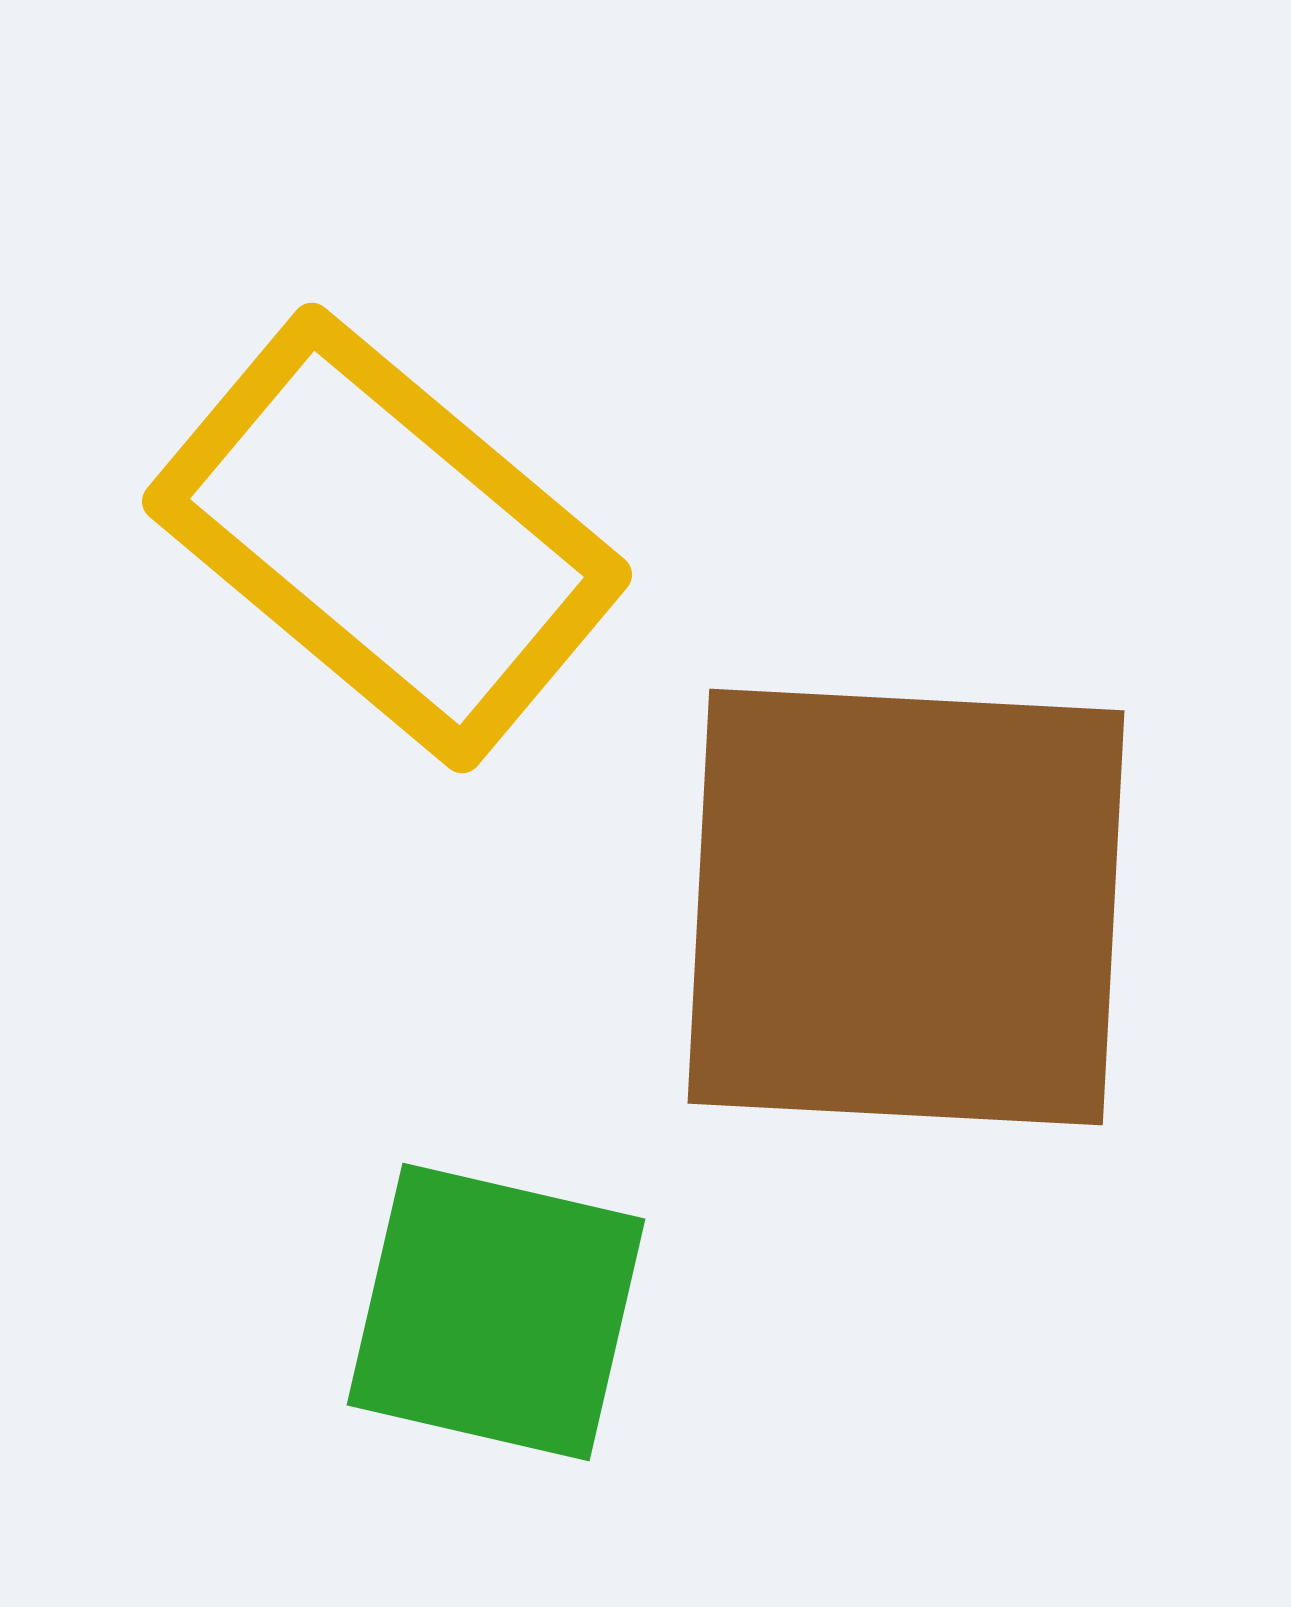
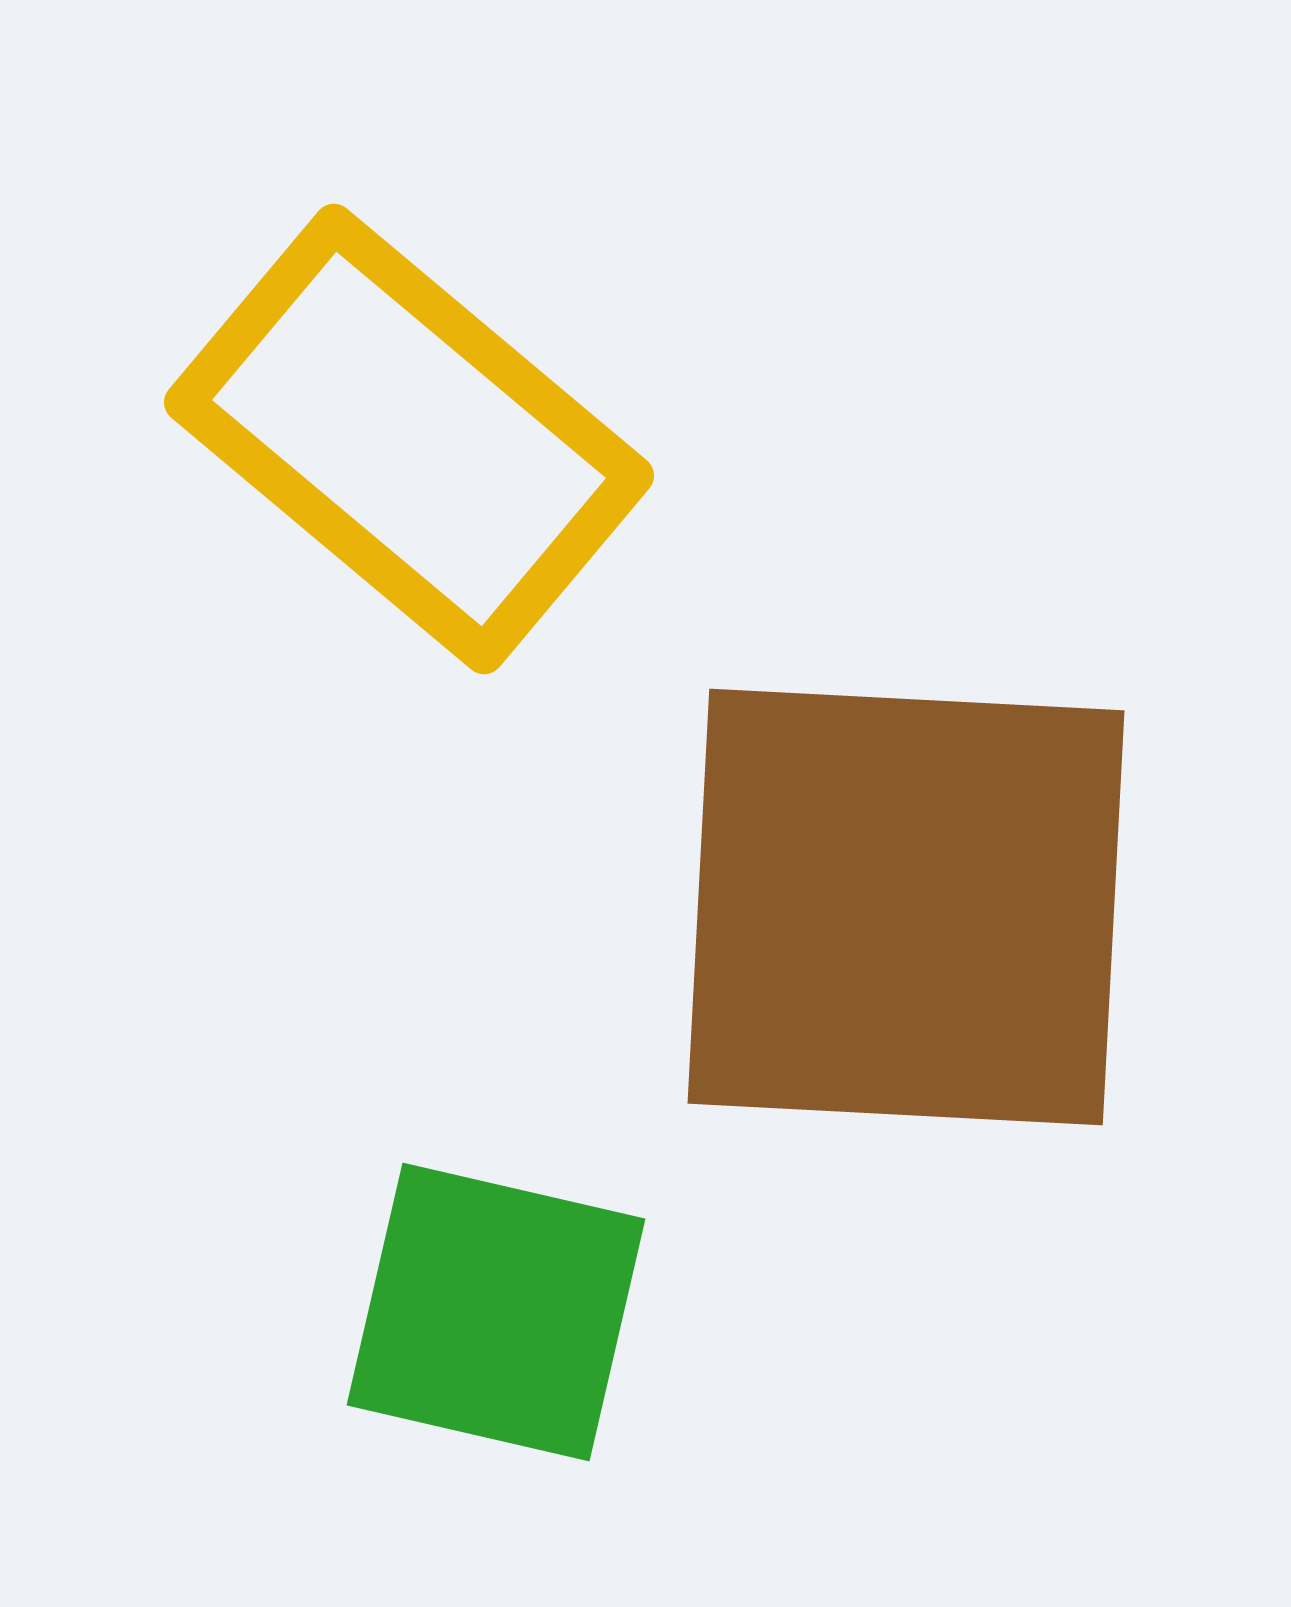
yellow rectangle: moved 22 px right, 99 px up
